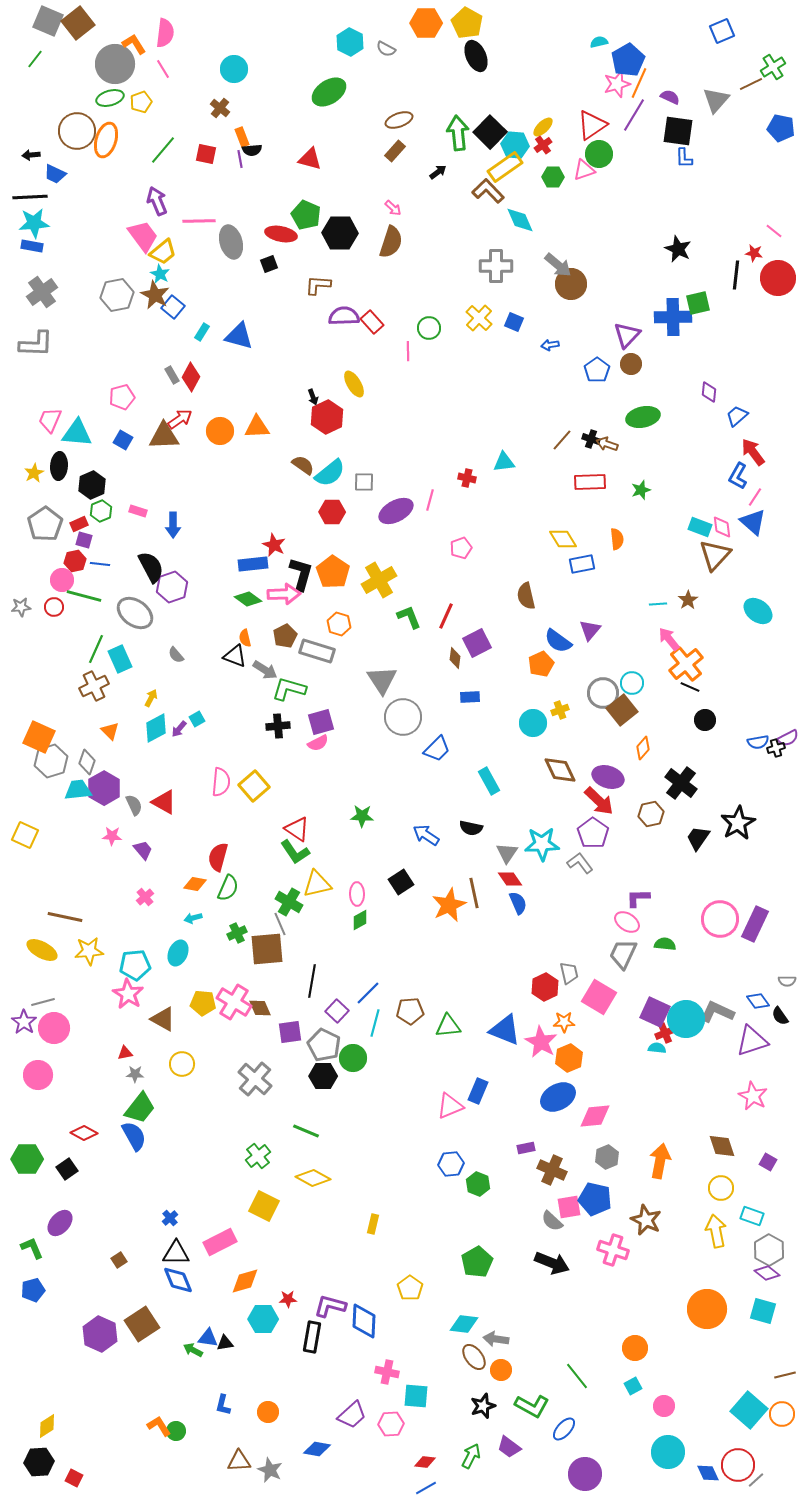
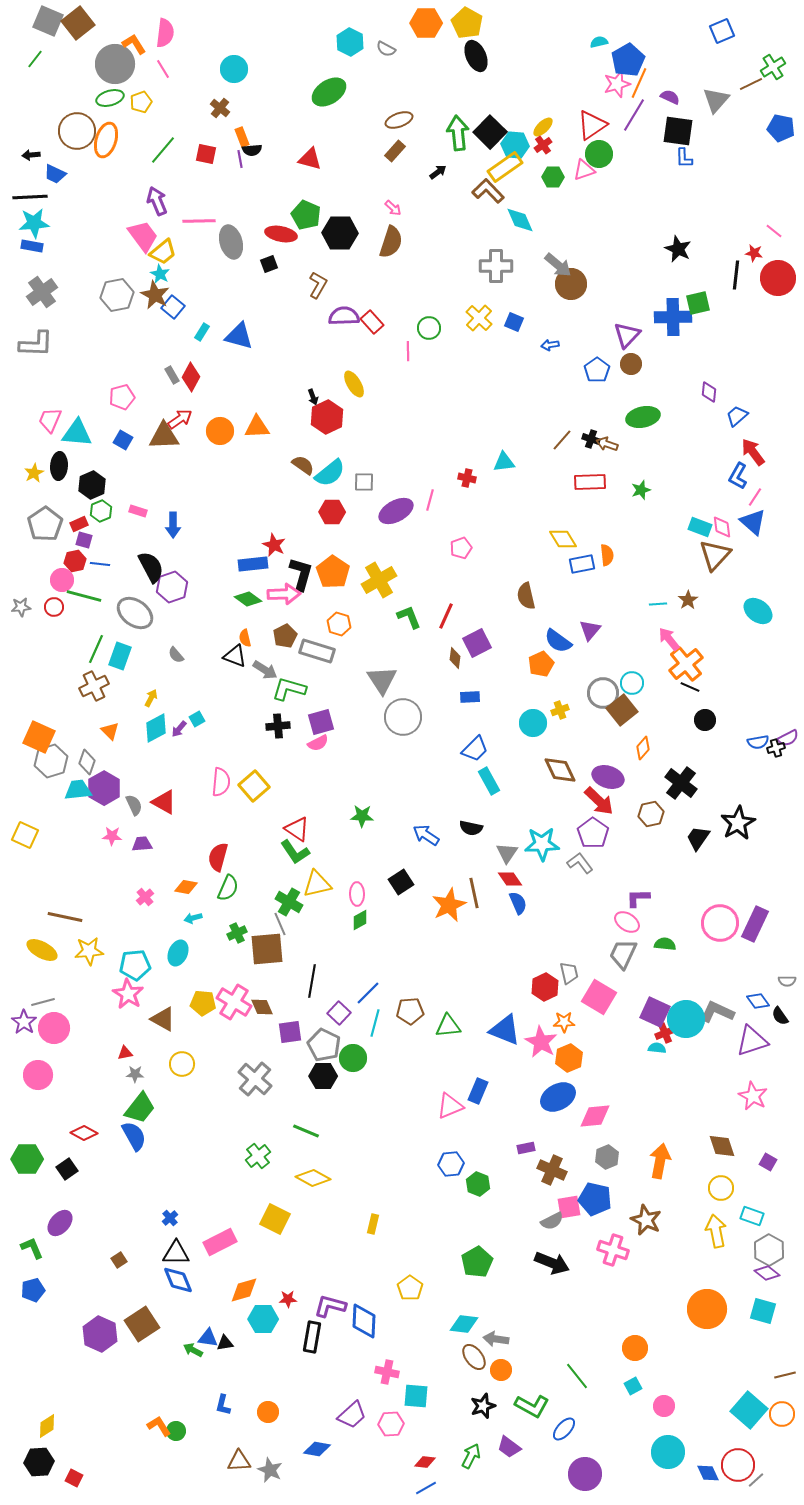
brown L-shape at (318, 285): rotated 116 degrees clockwise
orange semicircle at (617, 539): moved 10 px left, 16 px down
cyan rectangle at (120, 659): moved 3 px up; rotated 44 degrees clockwise
blue trapezoid at (437, 749): moved 38 px right
purple trapezoid at (143, 850): moved 1 px left, 6 px up; rotated 55 degrees counterclockwise
orange diamond at (195, 884): moved 9 px left, 3 px down
pink circle at (720, 919): moved 4 px down
brown diamond at (260, 1008): moved 2 px right, 1 px up
purple square at (337, 1011): moved 2 px right, 2 px down
yellow square at (264, 1206): moved 11 px right, 13 px down
gray semicircle at (552, 1221): rotated 70 degrees counterclockwise
orange diamond at (245, 1281): moved 1 px left, 9 px down
